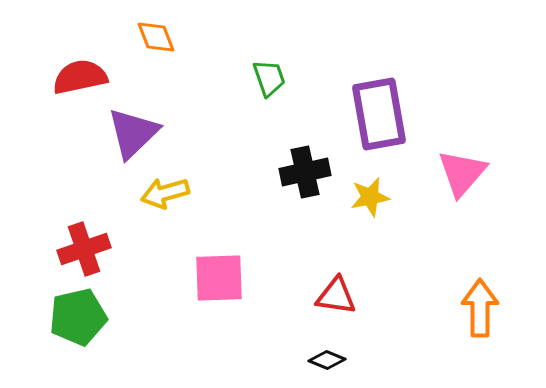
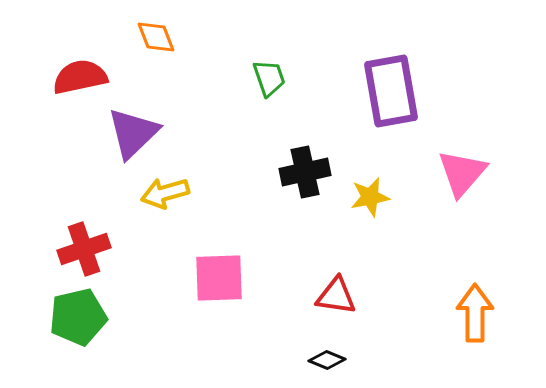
purple rectangle: moved 12 px right, 23 px up
orange arrow: moved 5 px left, 5 px down
